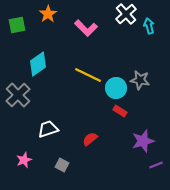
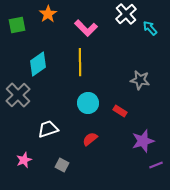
cyan arrow: moved 1 px right, 2 px down; rotated 28 degrees counterclockwise
yellow line: moved 8 px left, 13 px up; rotated 64 degrees clockwise
cyan circle: moved 28 px left, 15 px down
